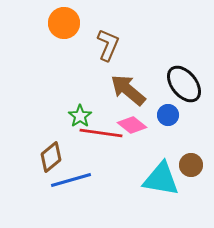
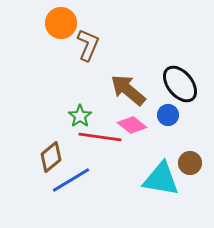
orange circle: moved 3 px left
brown L-shape: moved 20 px left
black ellipse: moved 4 px left
red line: moved 1 px left, 4 px down
brown circle: moved 1 px left, 2 px up
blue line: rotated 15 degrees counterclockwise
